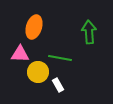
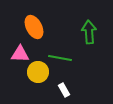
orange ellipse: rotated 45 degrees counterclockwise
white rectangle: moved 6 px right, 5 px down
